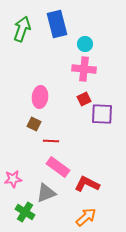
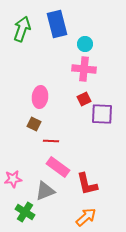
red L-shape: rotated 130 degrees counterclockwise
gray triangle: moved 1 px left, 2 px up
